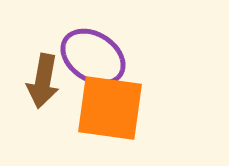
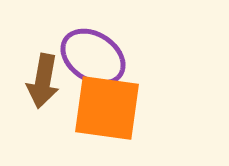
orange square: moved 3 px left
